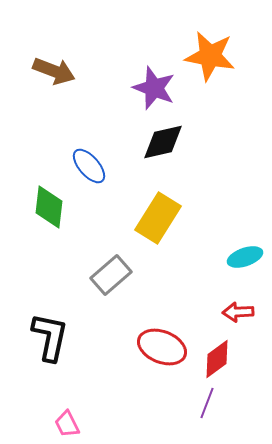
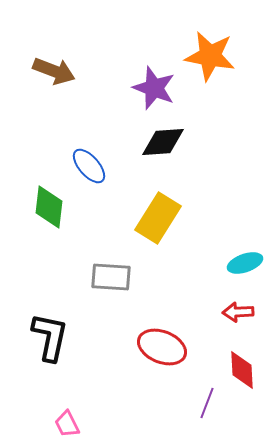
black diamond: rotated 9 degrees clockwise
cyan ellipse: moved 6 px down
gray rectangle: moved 2 px down; rotated 45 degrees clockwise
red diamond: moved 25 px right, 11 px down; rotated 57 degrees counterclockwise
